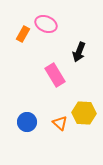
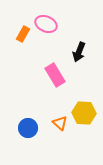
blue circle: moved 1 px right, 6 px down
